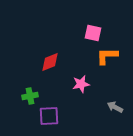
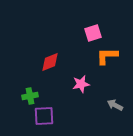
pink square: rotated 30 degrees counterclockwise
gray arrow: moved 2 px up
purple square: moved 5 px left
